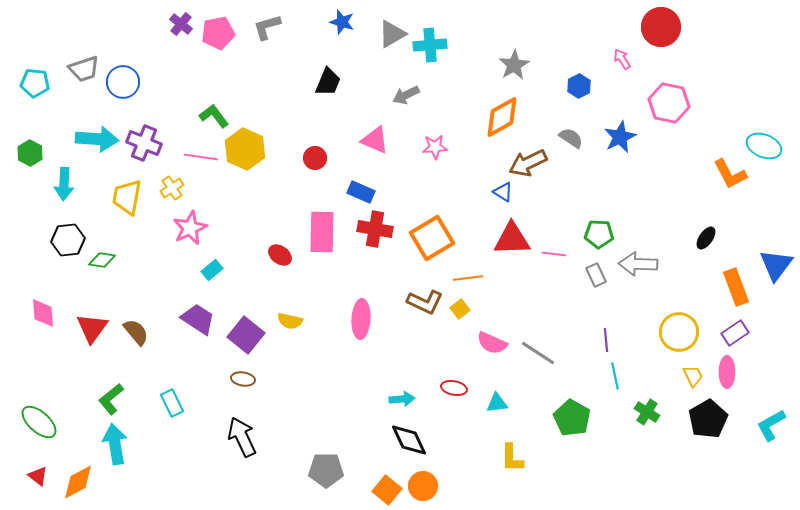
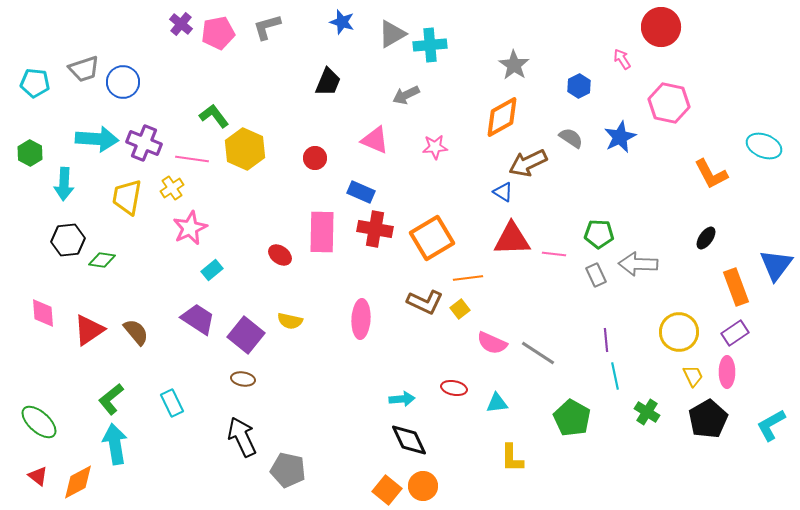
gray star at (514, 65): rotated 8 degrees counterclockwise
pink line at (201, 157): moved 9 px left, 2 px down
orange L-shape at (730, 174): moved 19 px left
red triangle at (92, 328): moved 3 px left, 2 px down; rotated 20 degrees clockwise
gray pentagon at (326, 470): moved 38 px left; rotated 12 degrees clockwise
